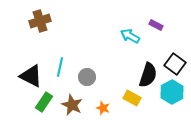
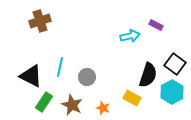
cyan arrow: rotated 138 degrees clockwise
